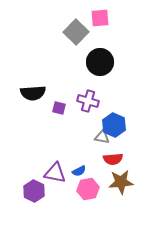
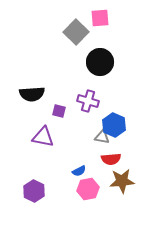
black semicircle: moved 1 px left, 1 px down
purple square: moved 3 px down
red semicircle: moved 2 px left
purple triangle: moved 12 px left, 36 px up
brown star: moved 1 px right, 1 px up
